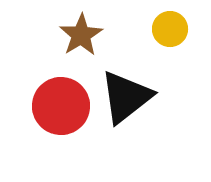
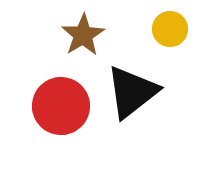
brown star: moved 2 px right
black triangle: moved 6 px right, 5 px up
